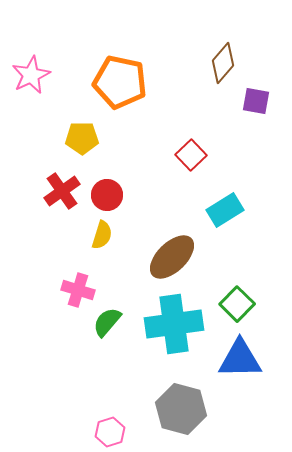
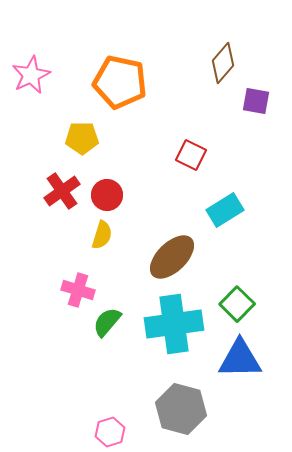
red square: rotated 20 degrees counterclockwise
